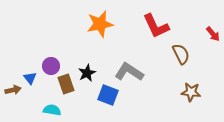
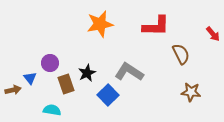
red L-shape: rotated 64 degrees counterclockwise
purple circle: moved 1 px left, 3 px up
blue square: rotated 25 degrees clockwise
